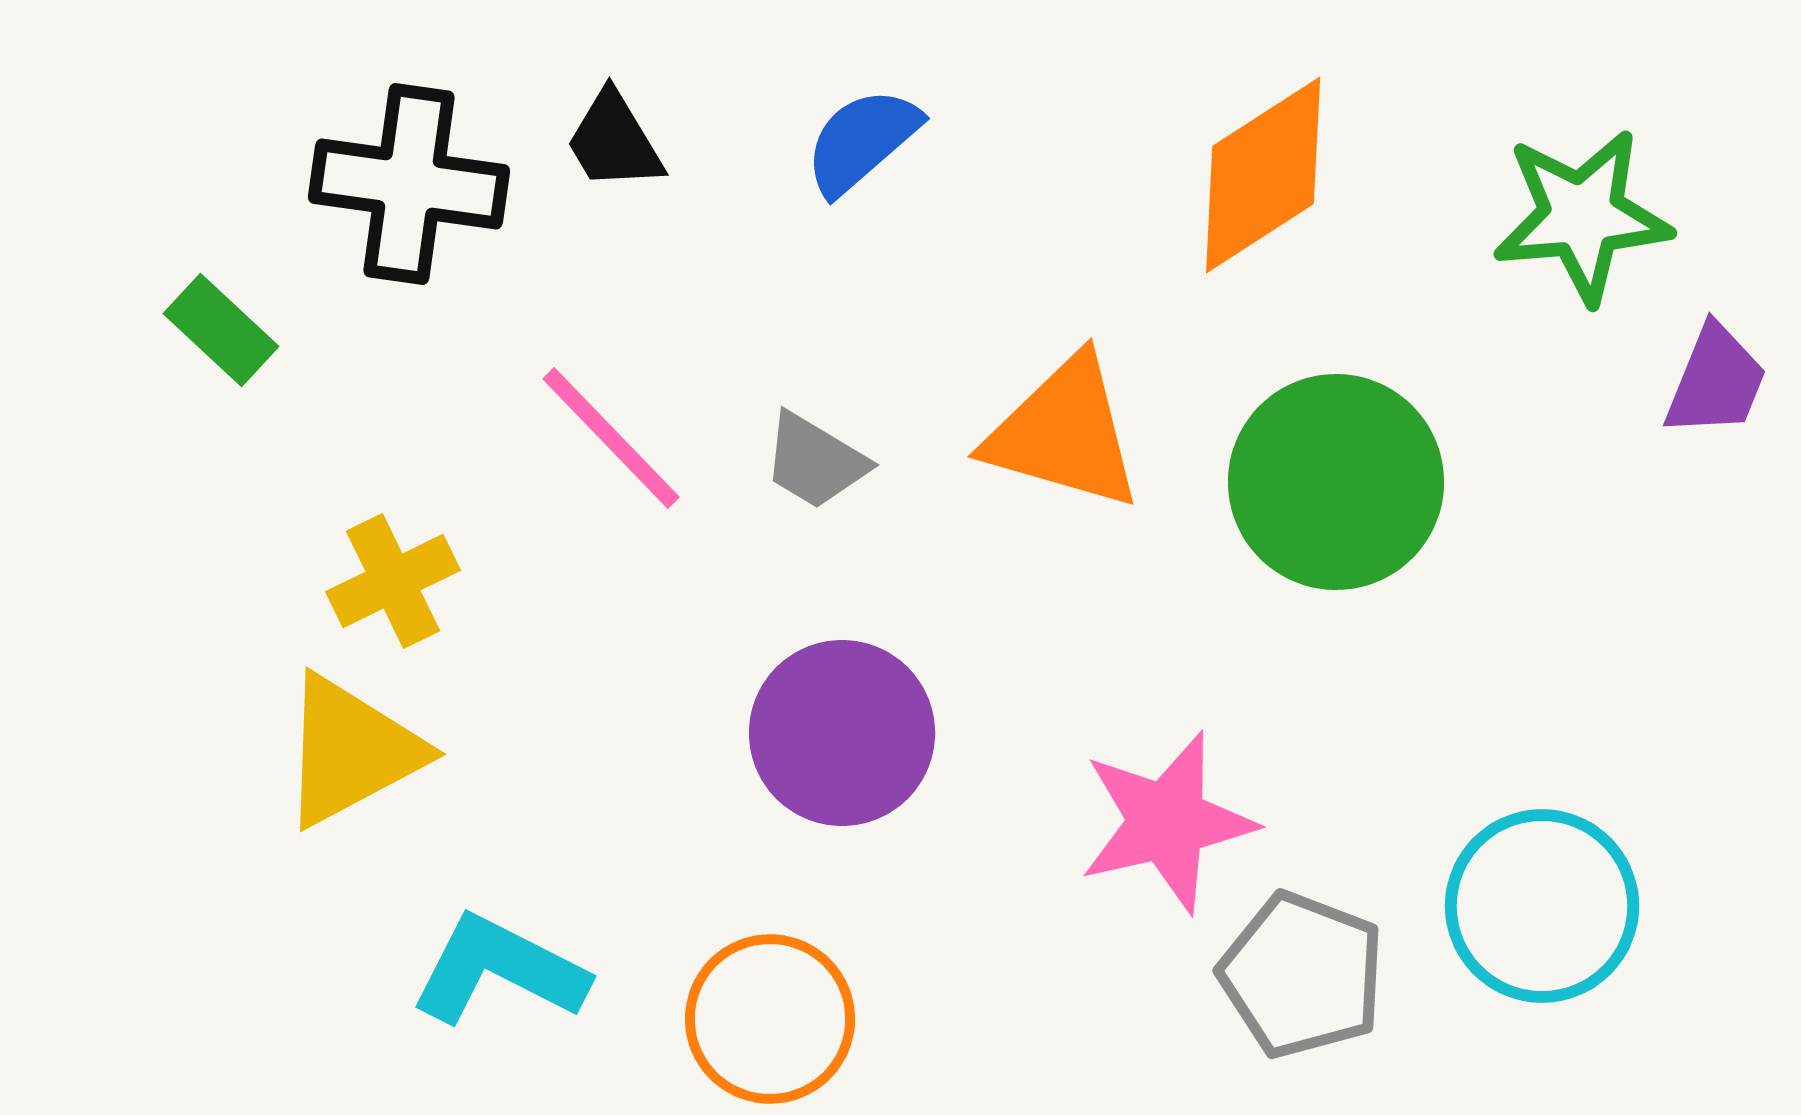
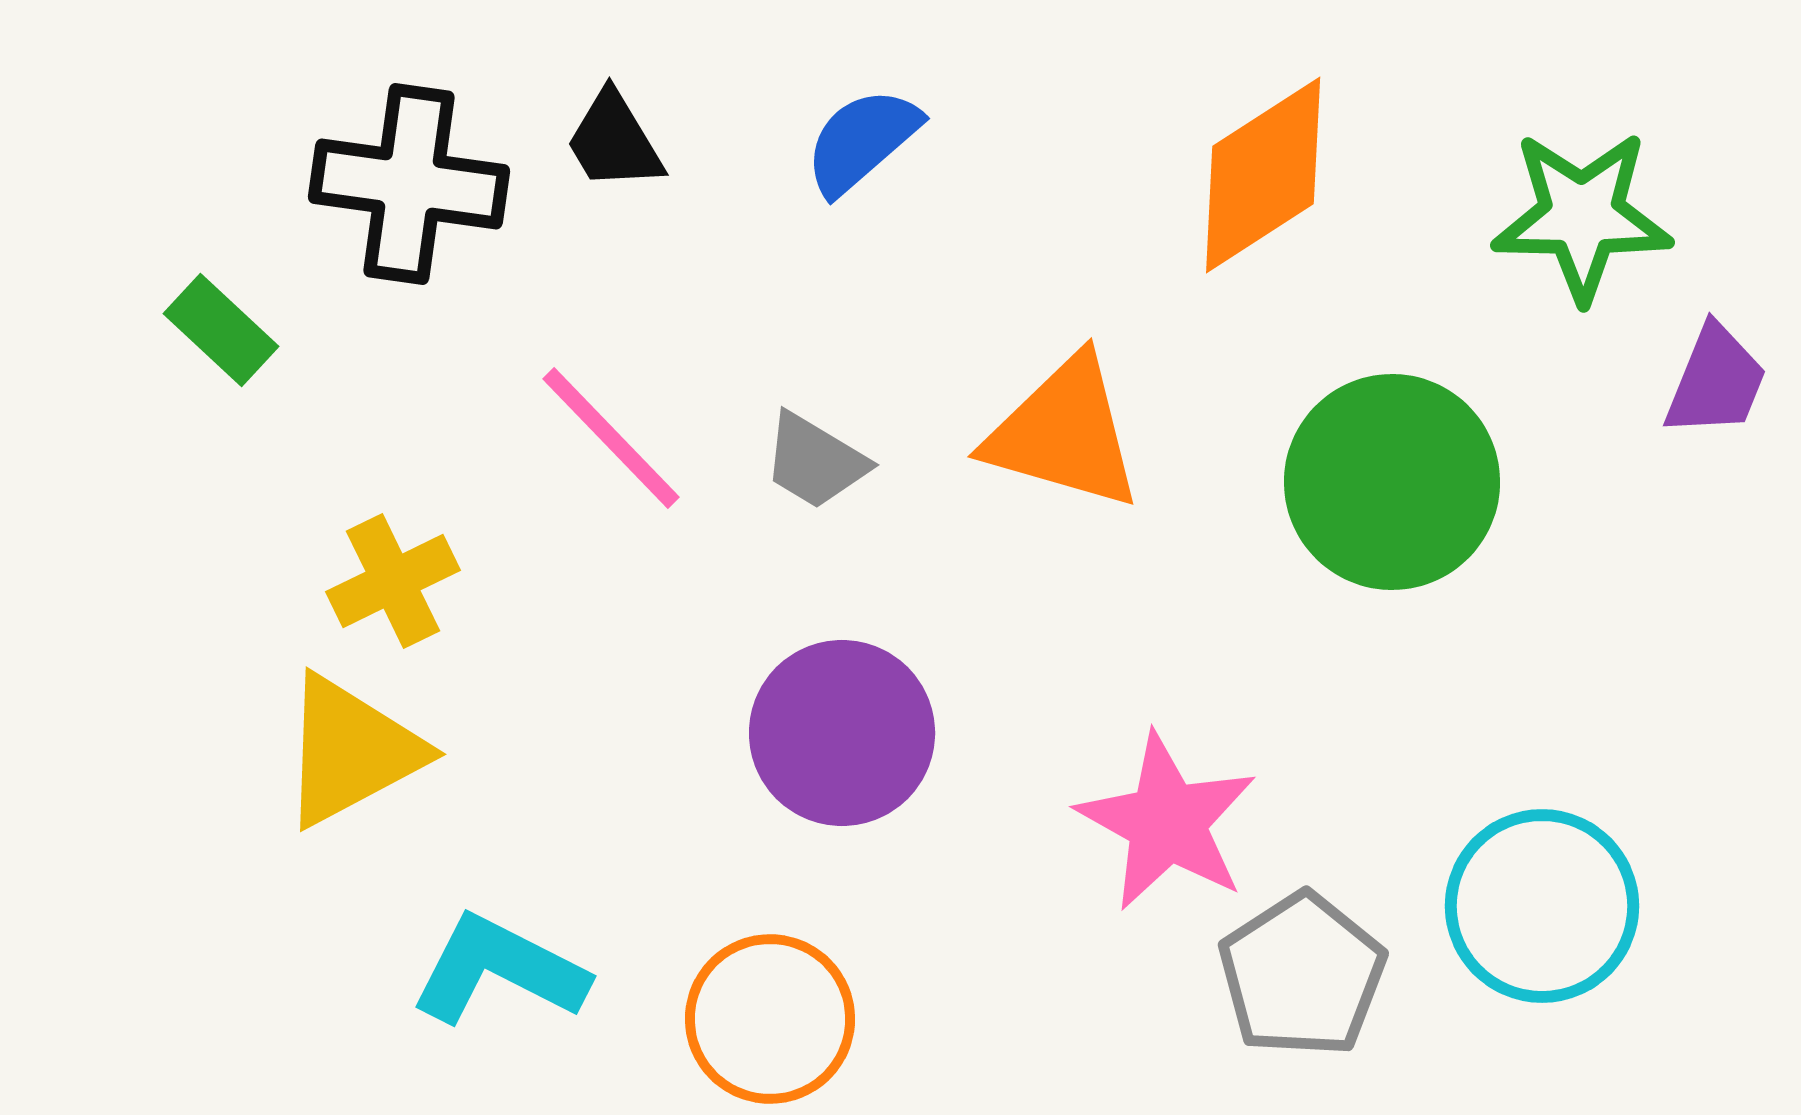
green star: rotated 6 degrees clockwise
green circle: moved 56 px right
pink star: rotated 30 degrees counterclockwise
gray pentagon: rotated 18 degrees clockwise
